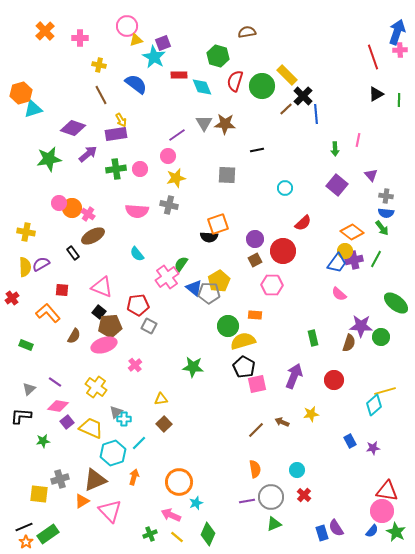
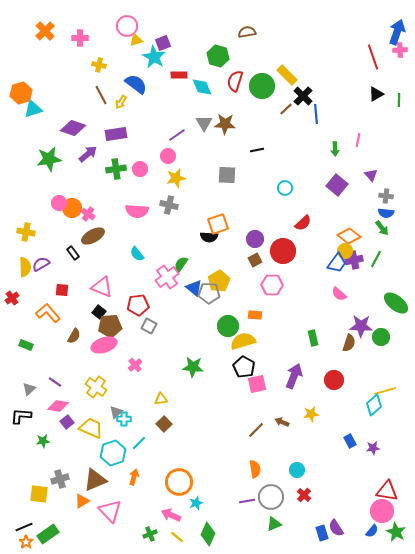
yellow arrow at (121, 120): moved 18 px up; rotated 64 degrees clockwise
orange diamond at (352, 232): moved 3 px left, 4 px down
